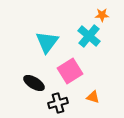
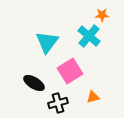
orange triangle: rotated 32 degrees counterclockwise
